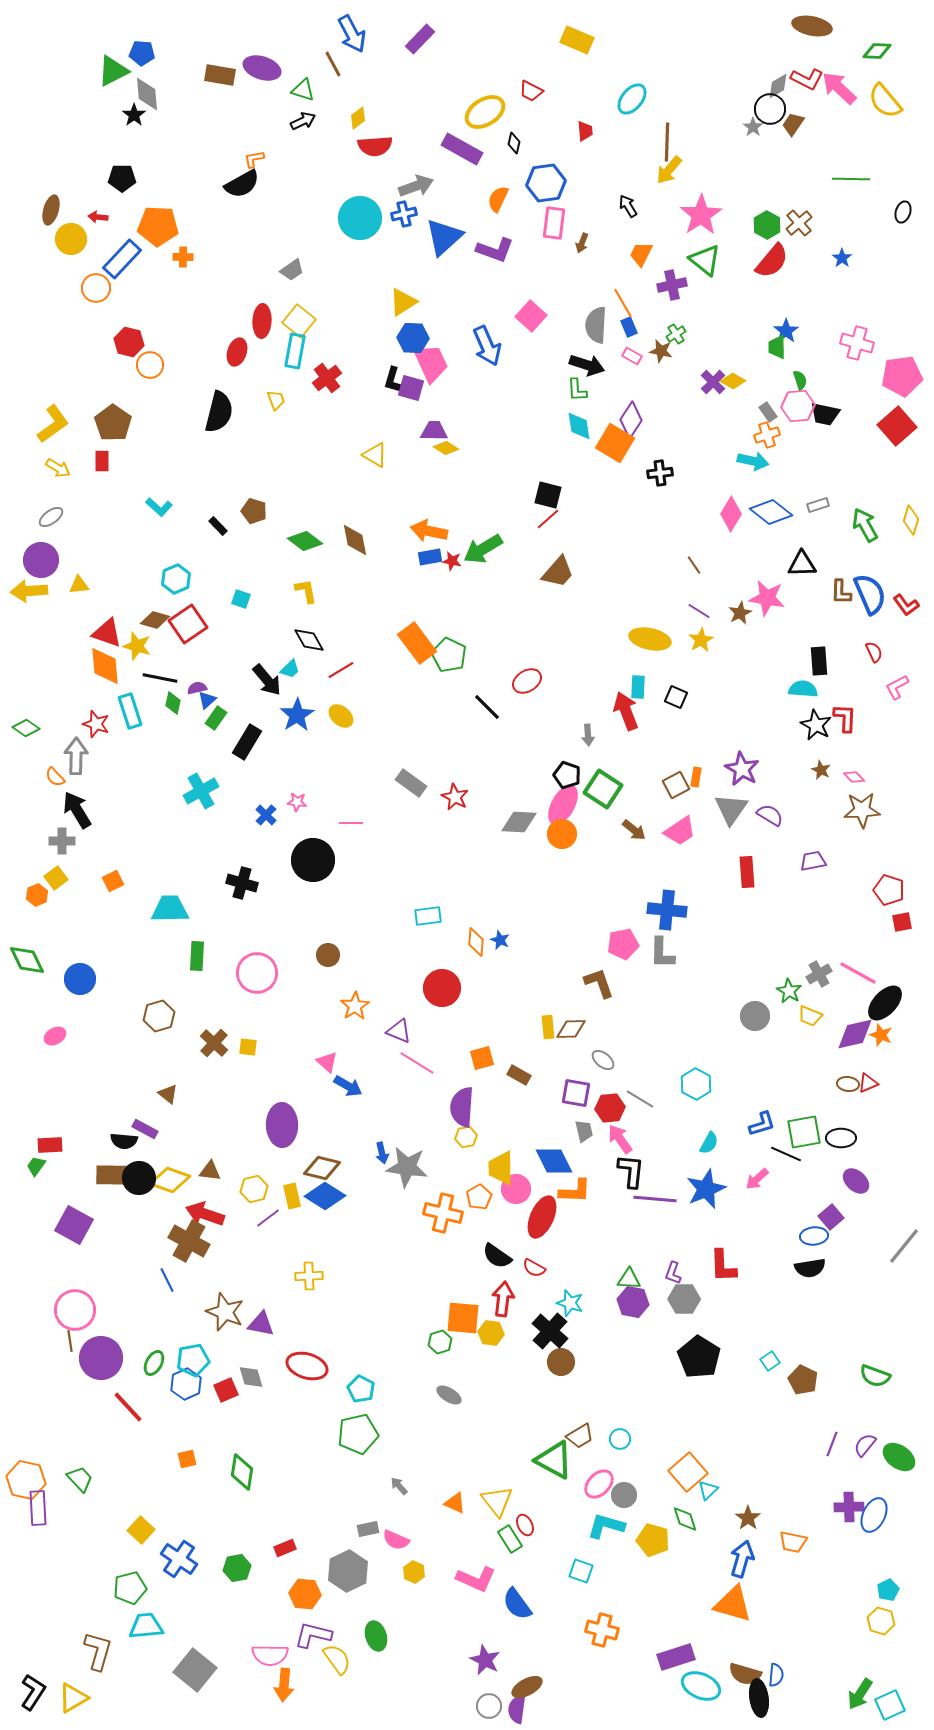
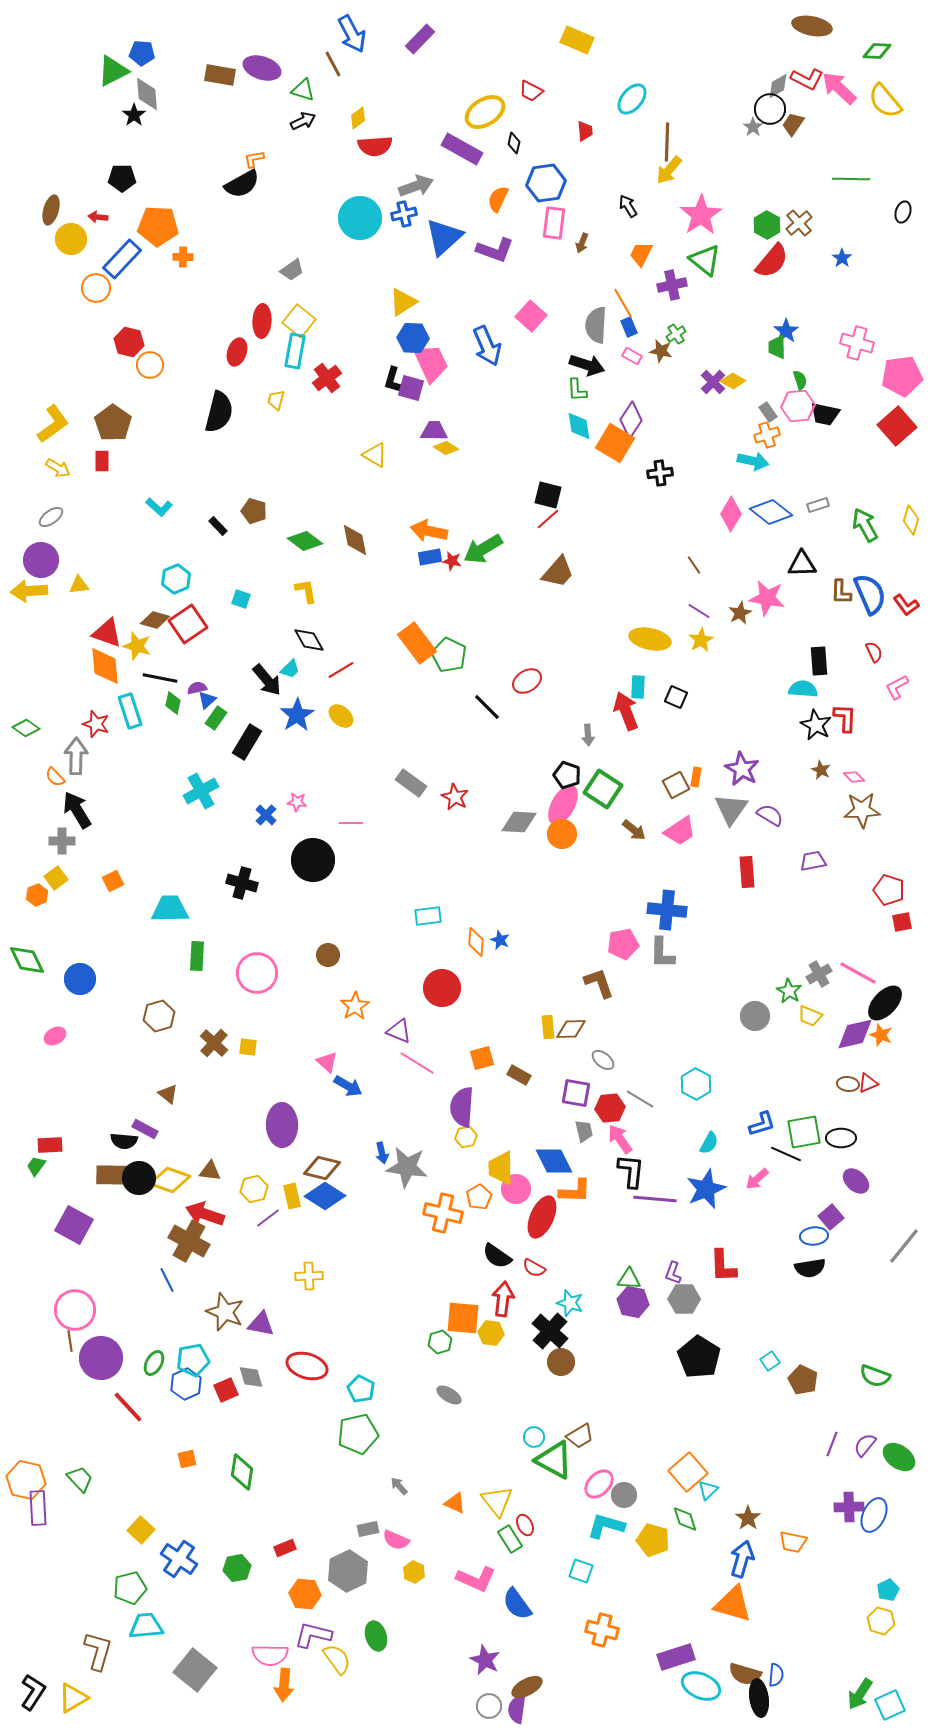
yellow trapezoid at (276, 400): rotated 145 degrees counterclockwise
cyan circle at (620, 1439): moved 86 px left, 2 px up
